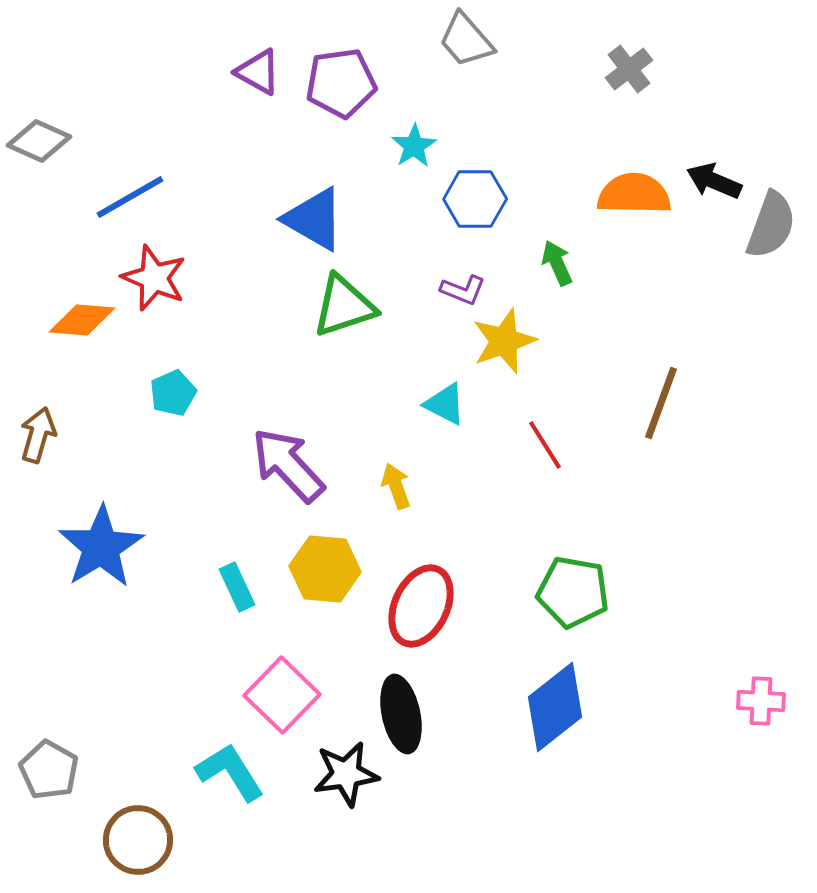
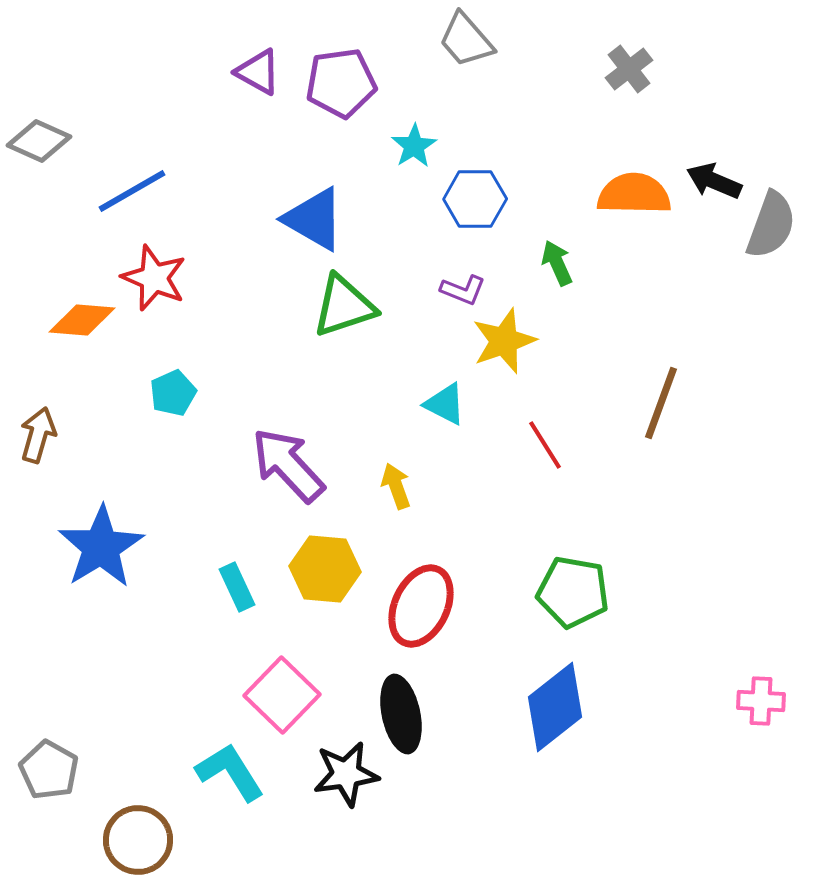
blue line: moved 2 px right, 6 px up
